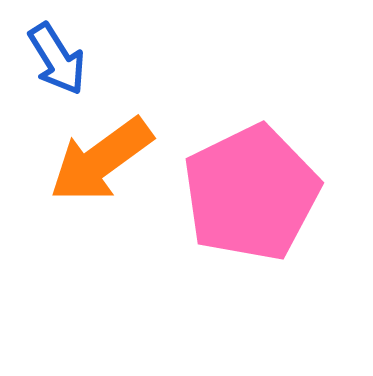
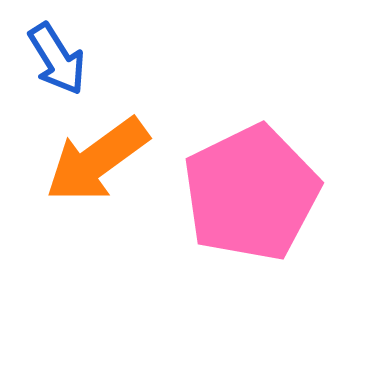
orange arrow: moved 4 px left
